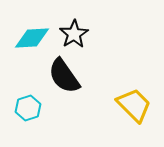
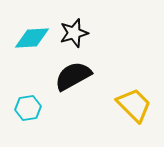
black star: moved 1 px up; rotated 16 degrees clockwise
black semicircle: moved 9 px right; rotated 96 degrees clockwise
cyan hexagon: rotated 10 degrees clockwise
